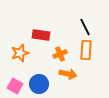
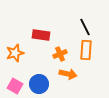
orange star: moved 5 px left
